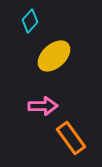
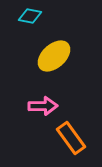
cyan diamond: moved 5 px up; rotated 60 degrees clockwise
